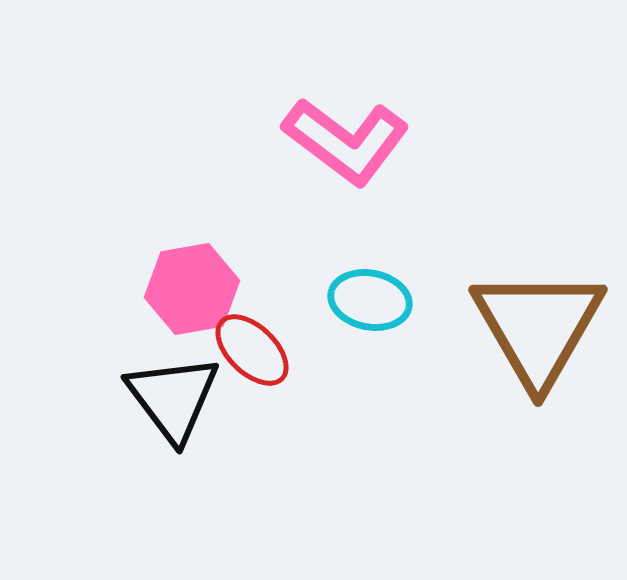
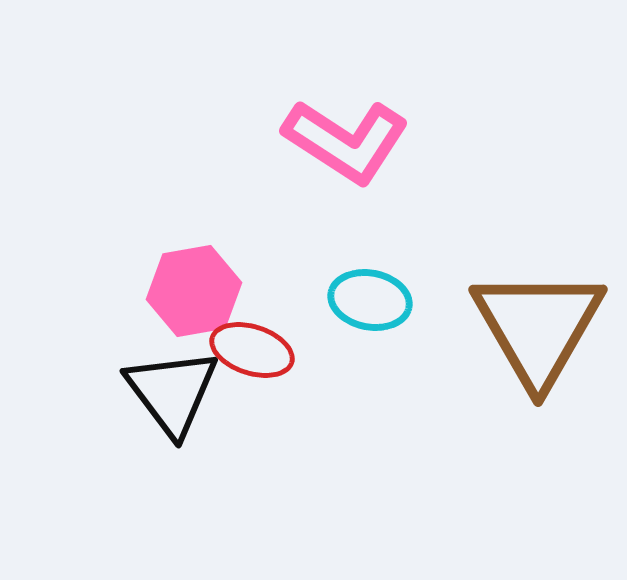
pink L-shape: rotated 4 degrees counterclockwise
pink hexagon: moved 2 px right, 2 px down
red ellipse: rotated 26 degrees counterclockwise
black triangle: moved 1 px left, 6 px up
